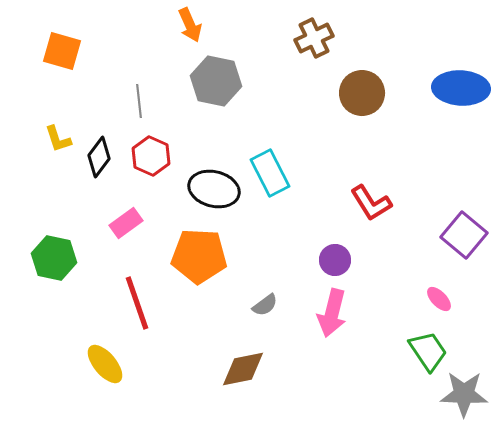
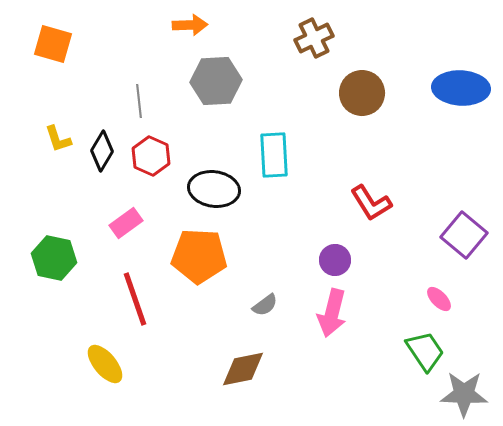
orange arrow: rotated 68 degrees counterclockwise
orange square: moved 9 px left, 7 px up
gray hexagon: rotated 15 degrees counterclockwise
black diamond: moved 3 px right, 6 px up; rotated 6 degrees counterclockwise
cyan rectangle: moved 4 px right, 18 px up; rotated 24 degrees clockwise
black ellipse: rotated 6 degrees counterclockwise
red line: moved 2 px left, 4 px up
green trapezoid: moved 3 px left
